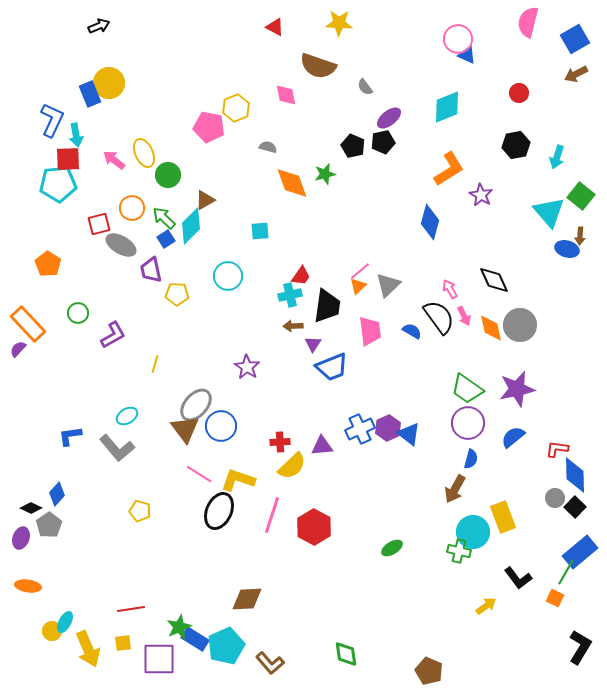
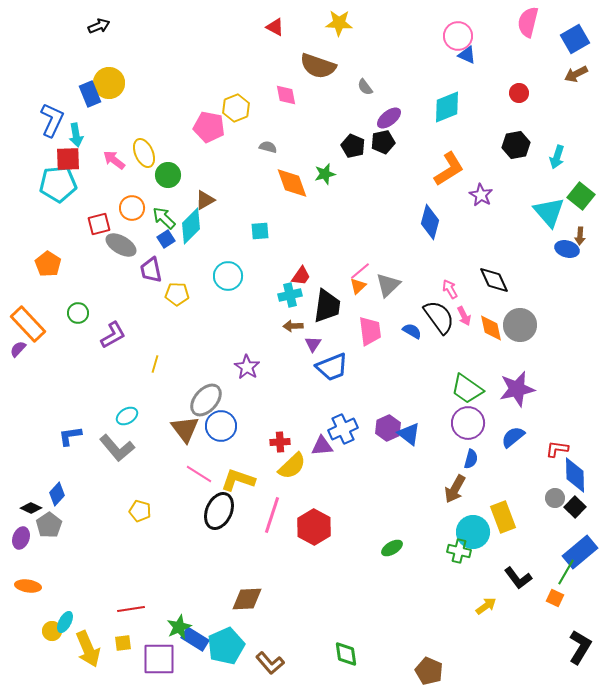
pink circle at (458, 39): moved 3 px up
gray ellipse at (196, 405): moved 10 px right, 5 px up
blue cross at (360, 429): moved 17 px left
